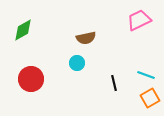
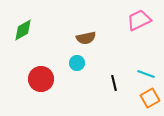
cyan line: moved 1 px up
red circle: moved 10 px right
